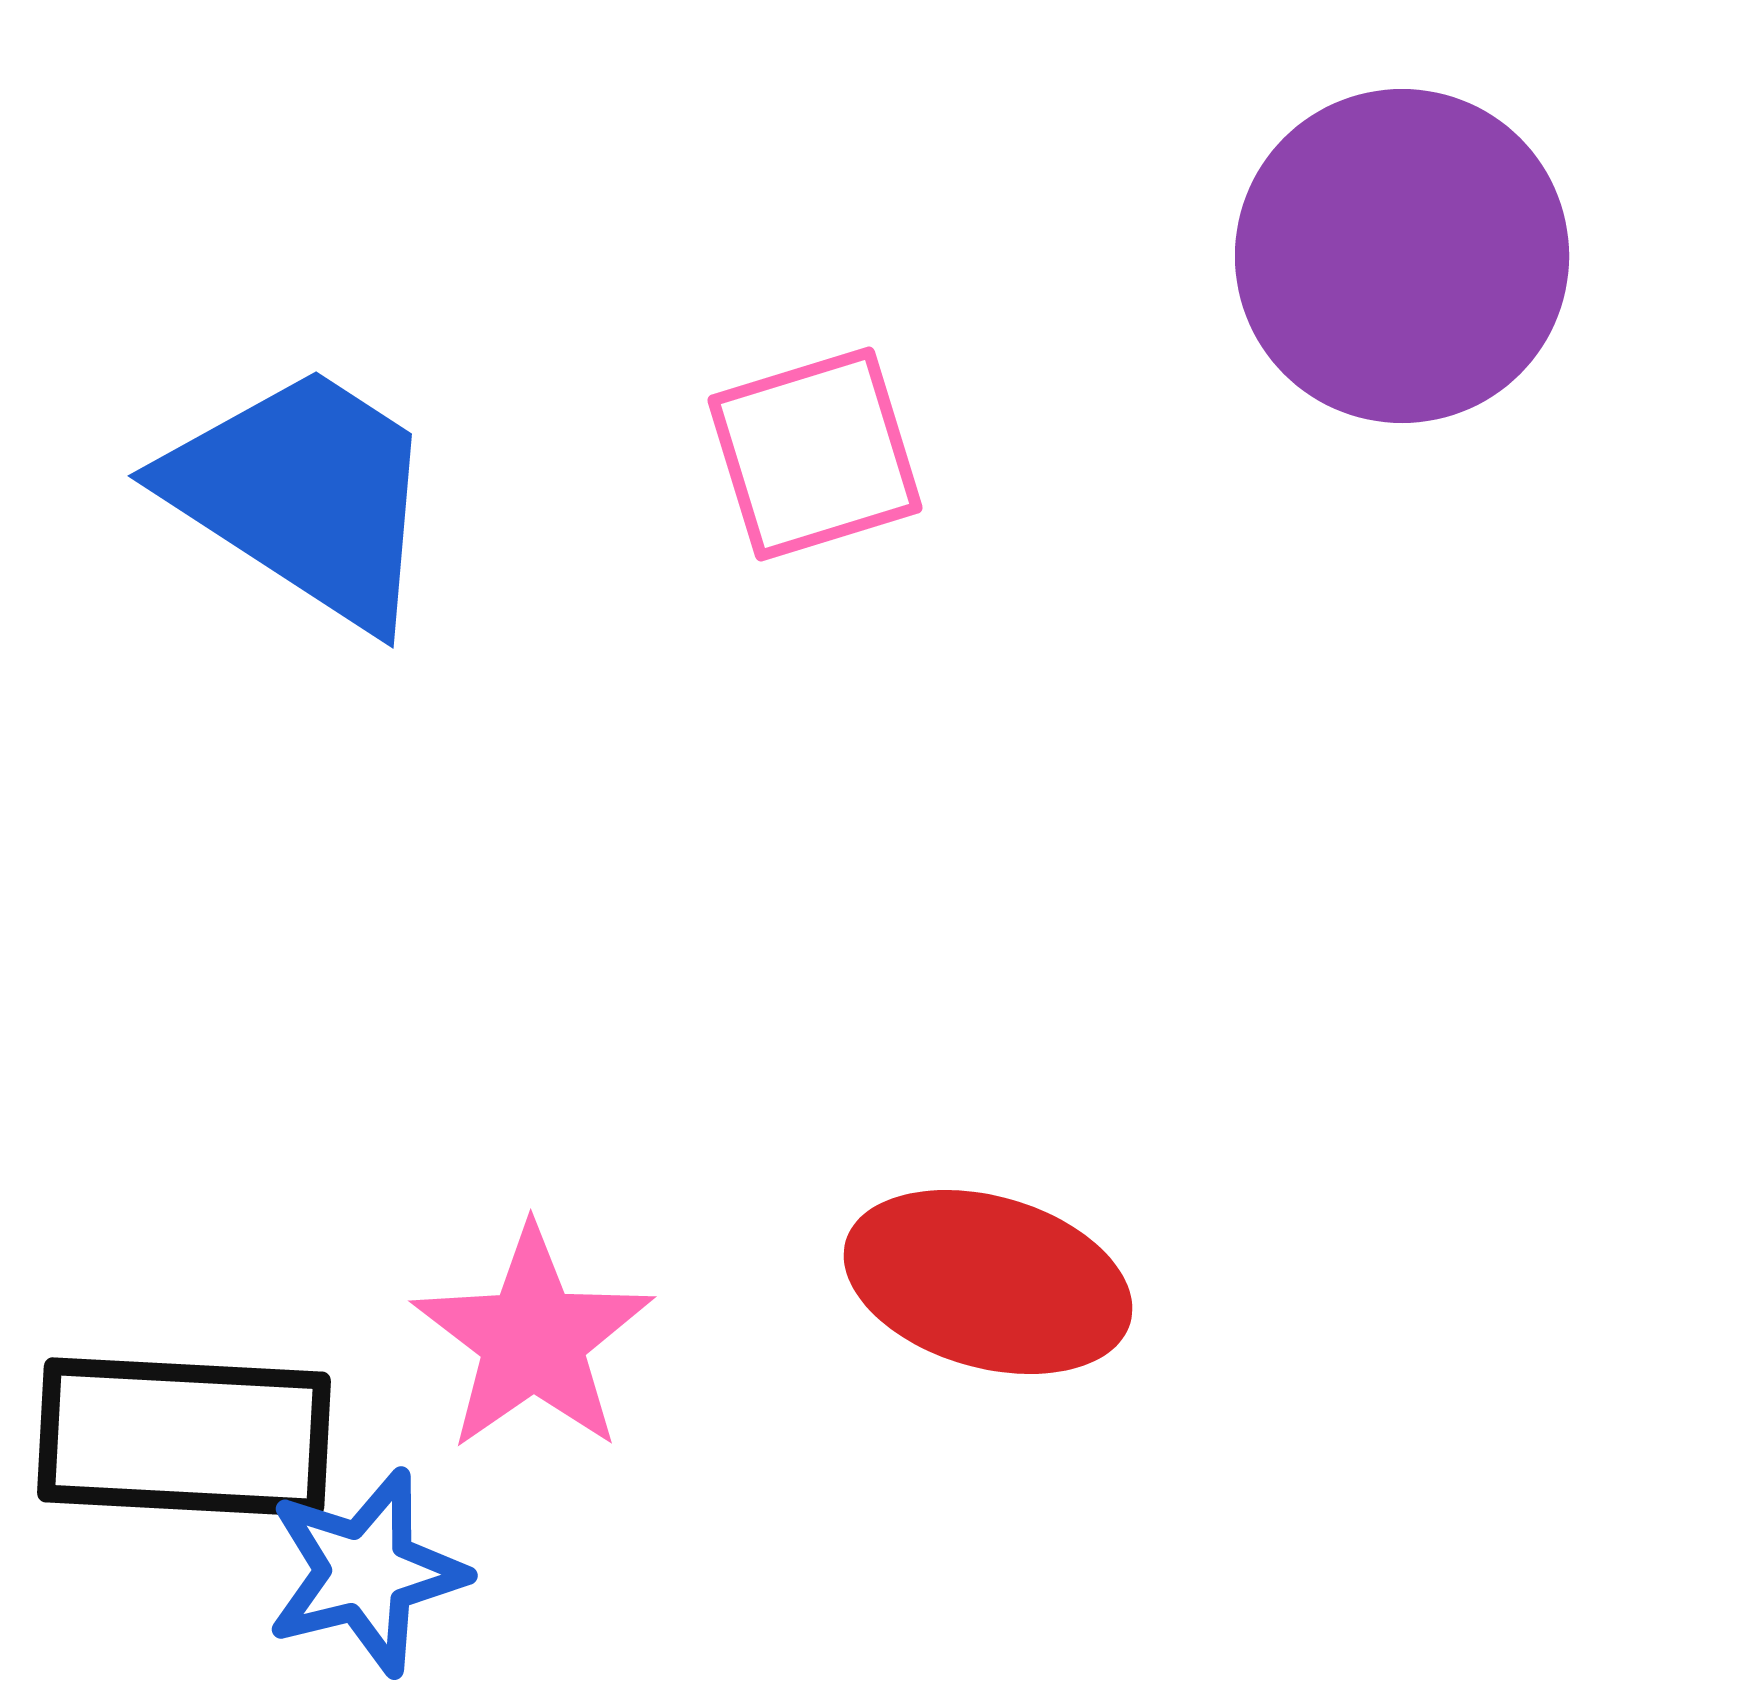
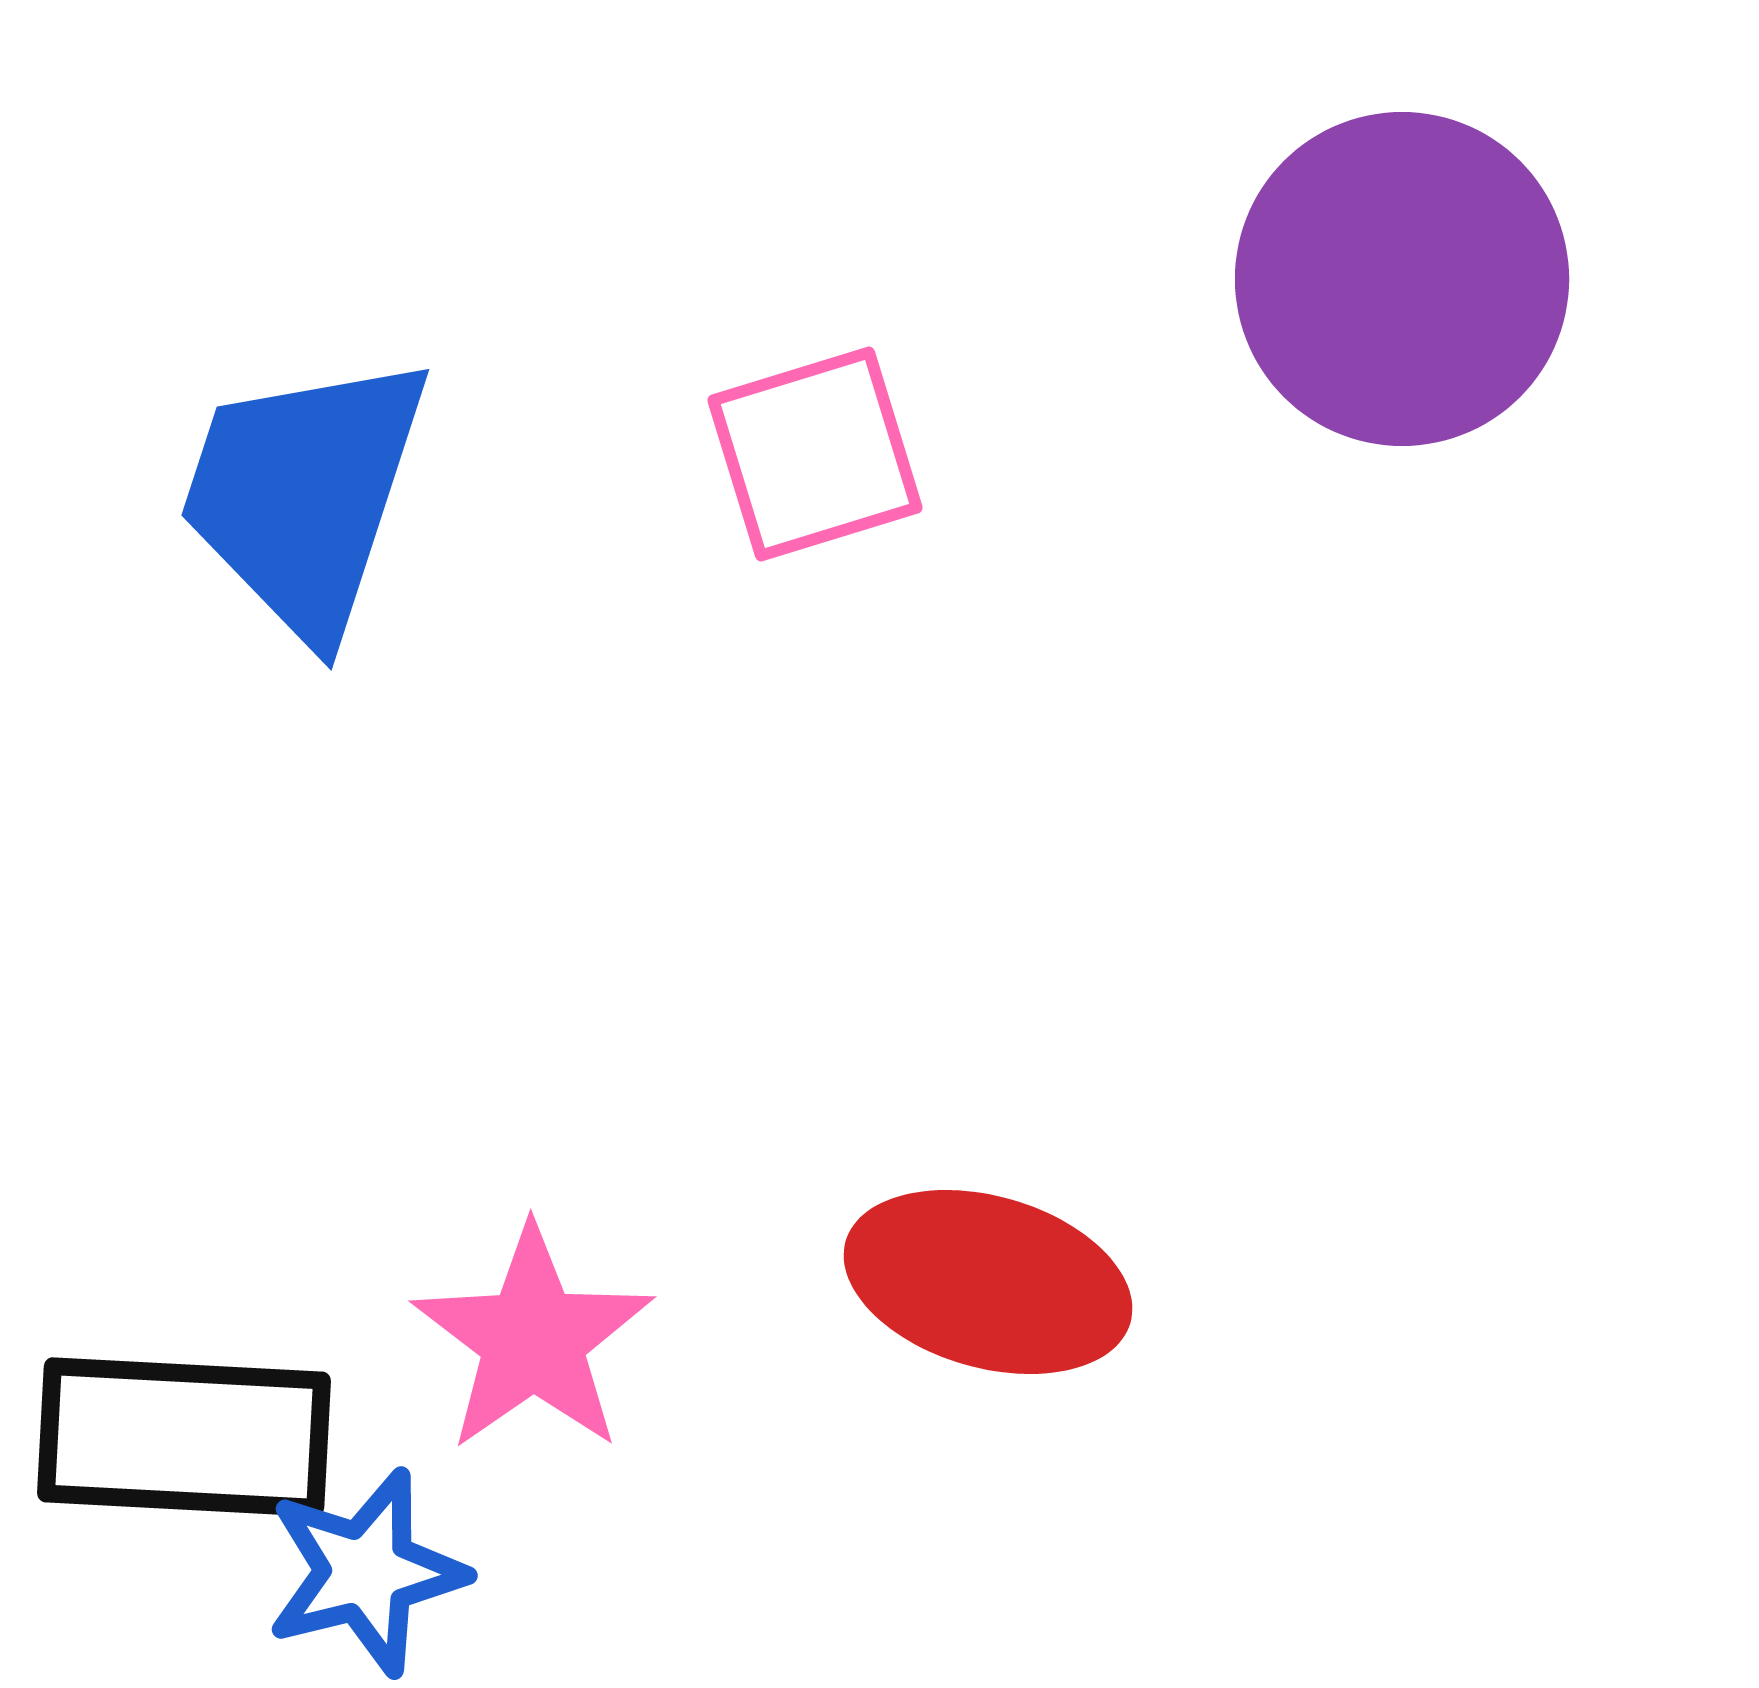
purple circle: moved 23 px down
blue trapezoid: rotated 105 degrees counterclockwise
